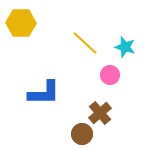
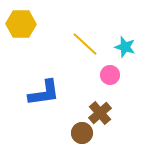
yellow hexagon: moved 1 px down
yellow line: moved 1 px down
blue L-shape: rotated 8 degrees counterclockwise
brown circle: moved 1 px up
